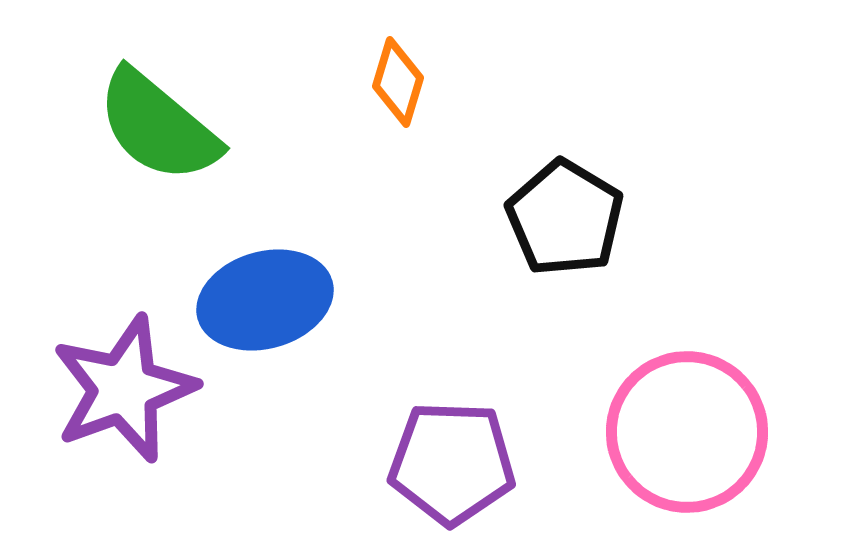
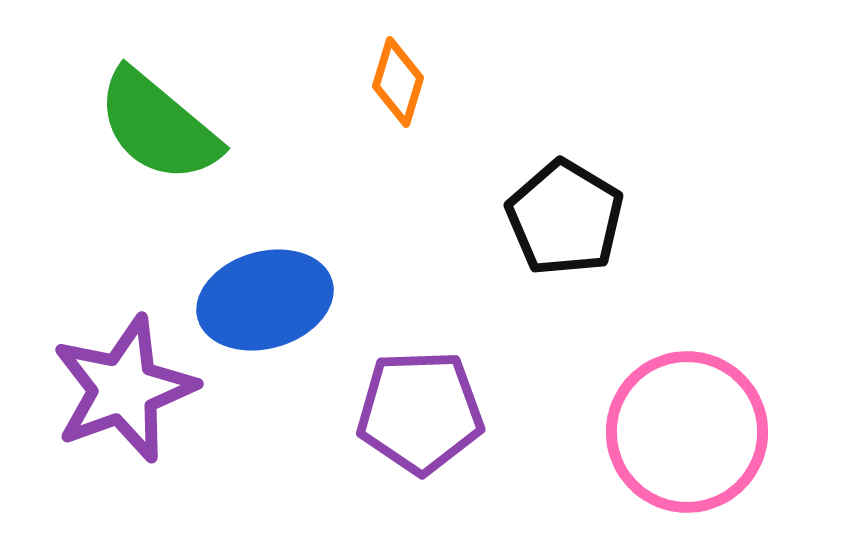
purple pentagon: moved 32 px left, 51 px up; rotated 4 degrees counterclockwise
